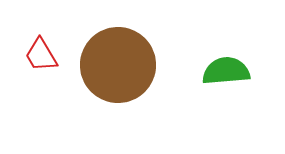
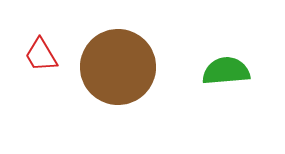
brown circle: moved 2 px down
